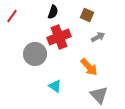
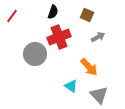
cyan triangle: moved 16 px right
